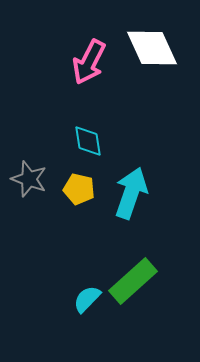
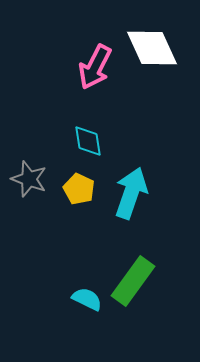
pink arrow: moved 6 px right, 5 px down
yellow pentagon: rotated 12 degrees clockwise
green rectangle: rotated 12 degrees counterclockwise
cyan semicircle: rotated 72 degrees clockwise
